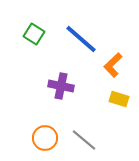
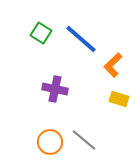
green square: moved 7 px right, 1 px up
purple cross: moved 6 px left, 3 px down
orange circle: moved 5 px right, 4 px down
